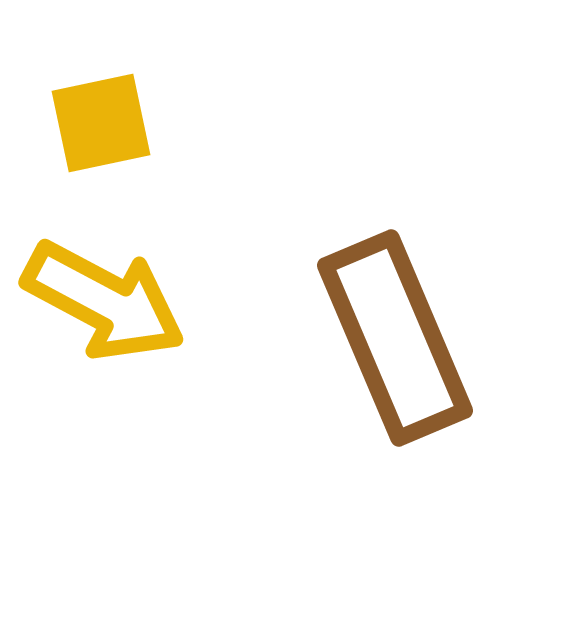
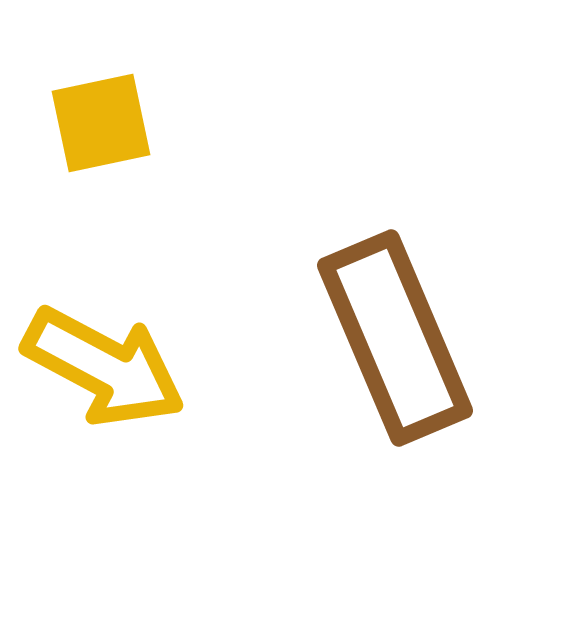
yellow arrow: moved 66 px down
